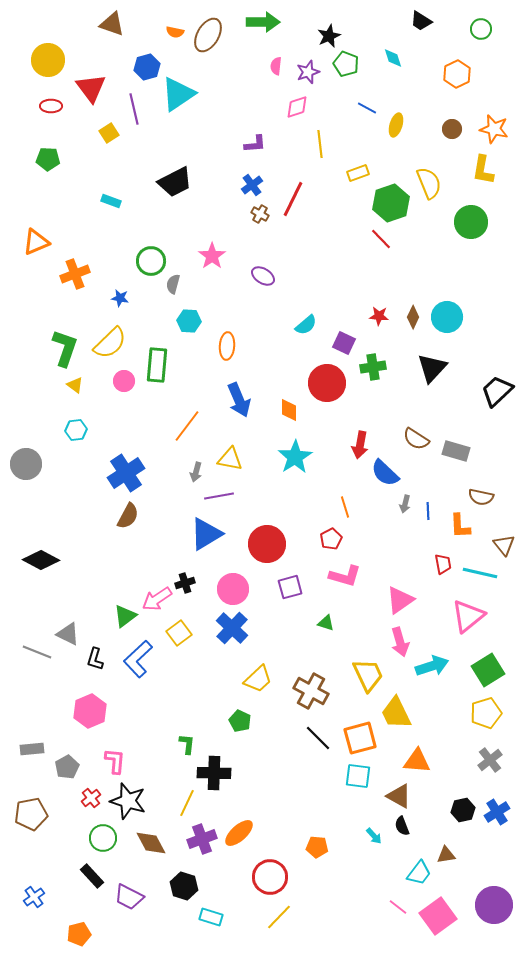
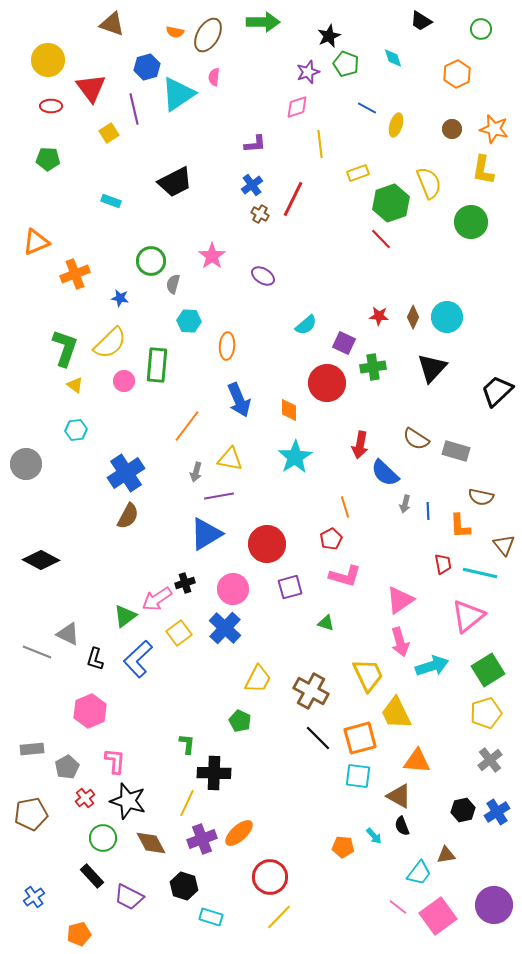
pink semicircle at (276, 66): moved 62 px left, 11 px down
blue cross at (232, 628): moved 7 px left
yellow trapezoid at (258, 679): rotated 20 degrees counterclockwise
red cross at (91, 798): moved 6 px left
orange pentagon at (317, 847): moved 26 px right
